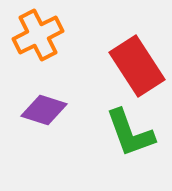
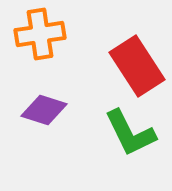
orange cross: moved 2 px right, 1 px up; rotated 18 degrees clockwise
green L-shape: rotated 6 degrees counterclockwise
